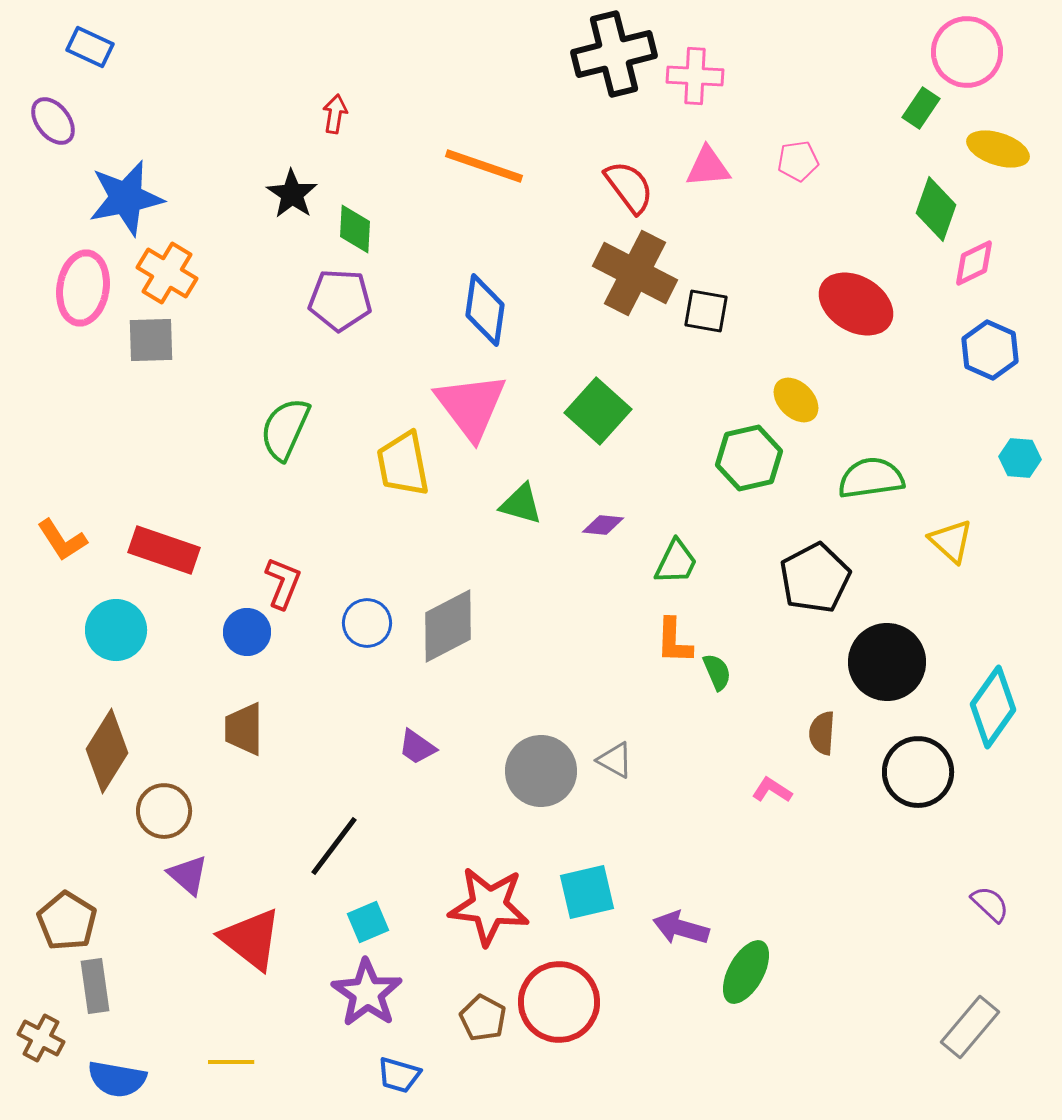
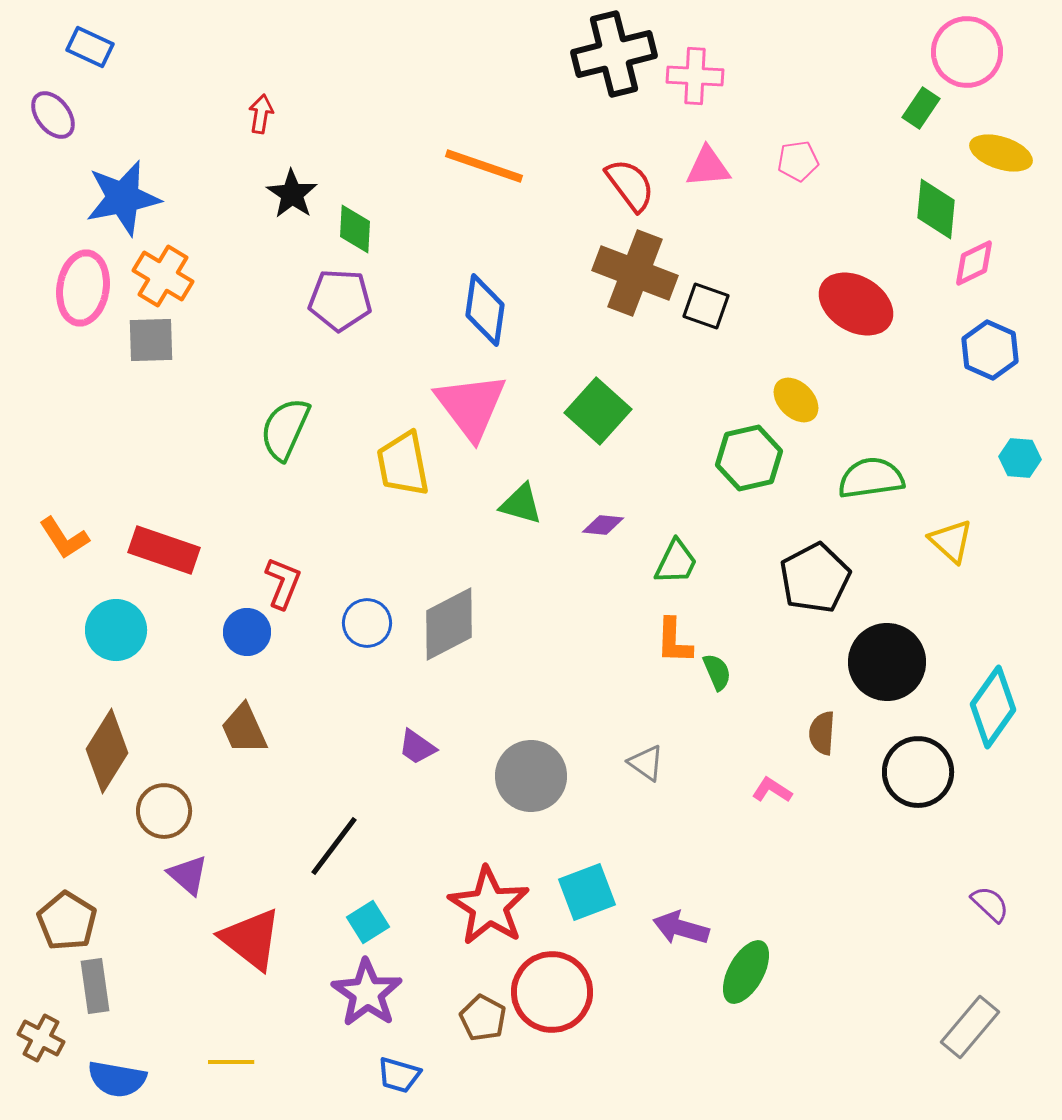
red arrow at (335, 114): moved 74 px left
purple ellipse at (53, 121): moved 6 px up
yellow ellipse at (998, 149): moved 3 px right, 4 px down
red semicircle at (629, 187): moved 1 px right, 2 px up
blue star at (126, 198): moved 3 px left
green diamond at (936, 209): rotated 14 degrees counterclockwise
orange cross at (167, 273): moved 4 px left, 3 px down
brown cross at (635, 273): rotated 6 degrees counterclockwise
black square at (706, 311): moved 5 px up; rotated 9 degrees clockwise
orange L-shape at (62, 540): moved 2 px right, 2 px up
gray diamond at (448, 626): moved 1 px right, 2 px up
brown trapezoid at (244, 729): rotated 24 degrees counterclockwise
gray triangle at (615, 760): moved 31 px right, 3 px down; rotated 6 degrees clockwise
gray circle at (541, 771): moved 10 px left, 5 px down
cyan square at (587, 892): rotated 8 degrees counterclockwise
red star at (489, 906): rotated 26 degrees clockwise
cyan square at (368, 922): rotated 9 degrees counterclockwise
red circle at (559, 1002): moved 7 px left, 10 px up
